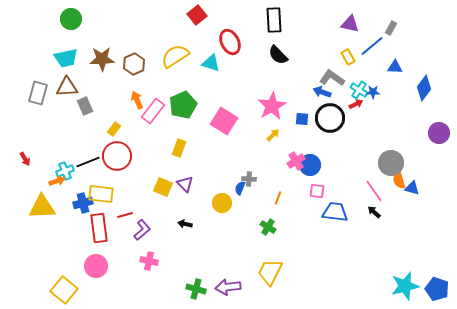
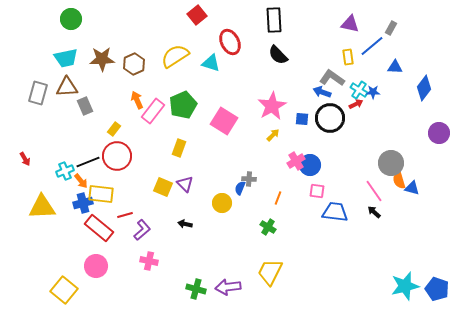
yellow rectangle at (348, 57): rotated 21 degrees clockwise
orange arrow at (57, 181): moved 24 px right; rotated 70 degrees clockwise
red rectangle at (99, 228): rotated 44 degrees counterclockwise
